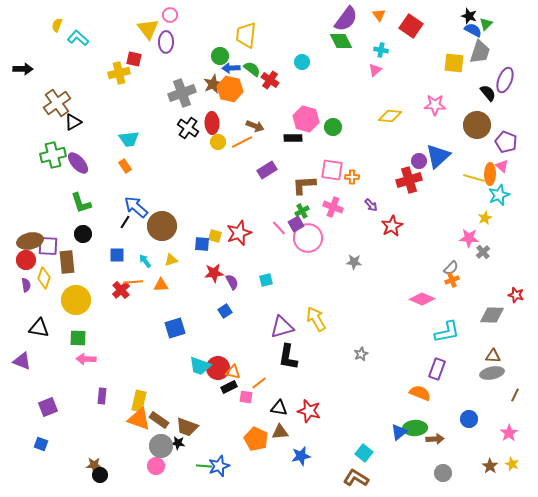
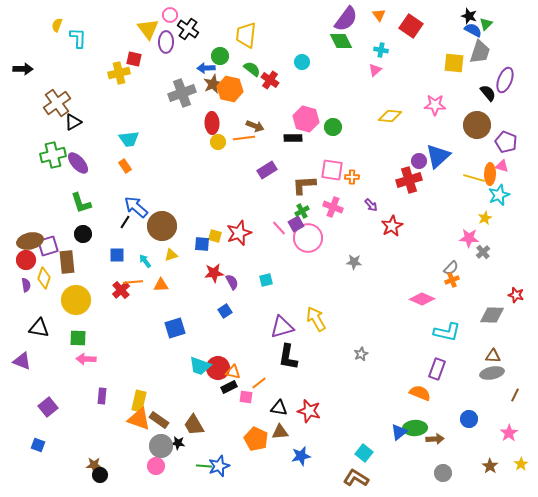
cyan L-shape at (78, 38): rotated 50 degrees clockwise
blue arrow at (231, 68): moved 25 px left
black cross at (188, 128): moved 99 px up
orange line at (242, 142): moved 2 px right, 4 px up; rotated 20 degrees clockwise
pink triangle at (502, 166): rotated 24 degrees counterclockwise
purple square at (48, 246): rotated 20 degrees counterclockwise
yellow triangle at (171, 260): moved 5 px up
cyan L-shape at (447, 332): rotated 24 degrees clockwise
purple square at (48, 407): rotated 18 degrees counterclockwise
brown trapezoid at (187, 427): moved 7 px right, 2 px up; rotated 40 degrees clockwise
blue square at (41, 444): moved 3 px left, 1 px down
yellow star at (512, 464): moved 9 px right; rotated 16 degrees clockwise
